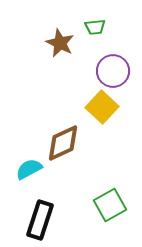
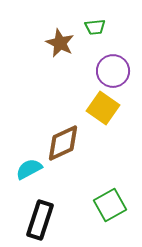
yellow square: moved 1 px right, 1 px down; rotated 8 degrees counterclockwise
